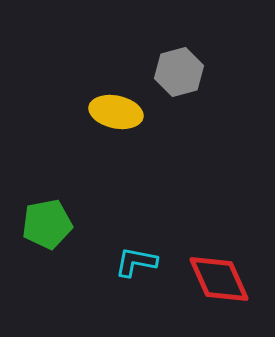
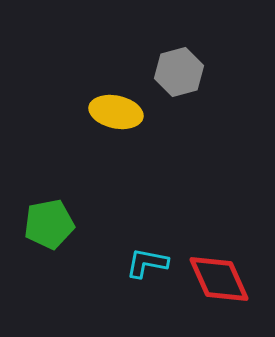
green pentagon: moved 2 px right
cyan L-shape: moved 11 px right, 1 px down
